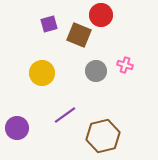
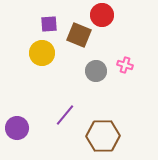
red circle: moved 1 px right
purple square: rotated 12 degrees clockwise
yellow circle: moved 20 px up
purple line: rotated 15 degrees counterclockwise
brown hexagon: rotated 12 degrees clockwise
